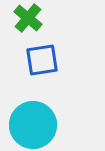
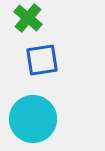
cyan circle: moved 6 px up
